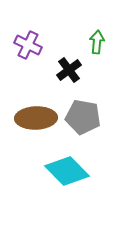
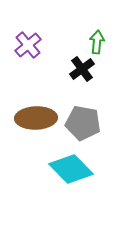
purple cross: rotated 24 degrees clockwise
black cross: moved 13 px right, 1 px up
gray pentagon: moved 6 px down
cyan diamond: moved 4 px right, 2 px up
